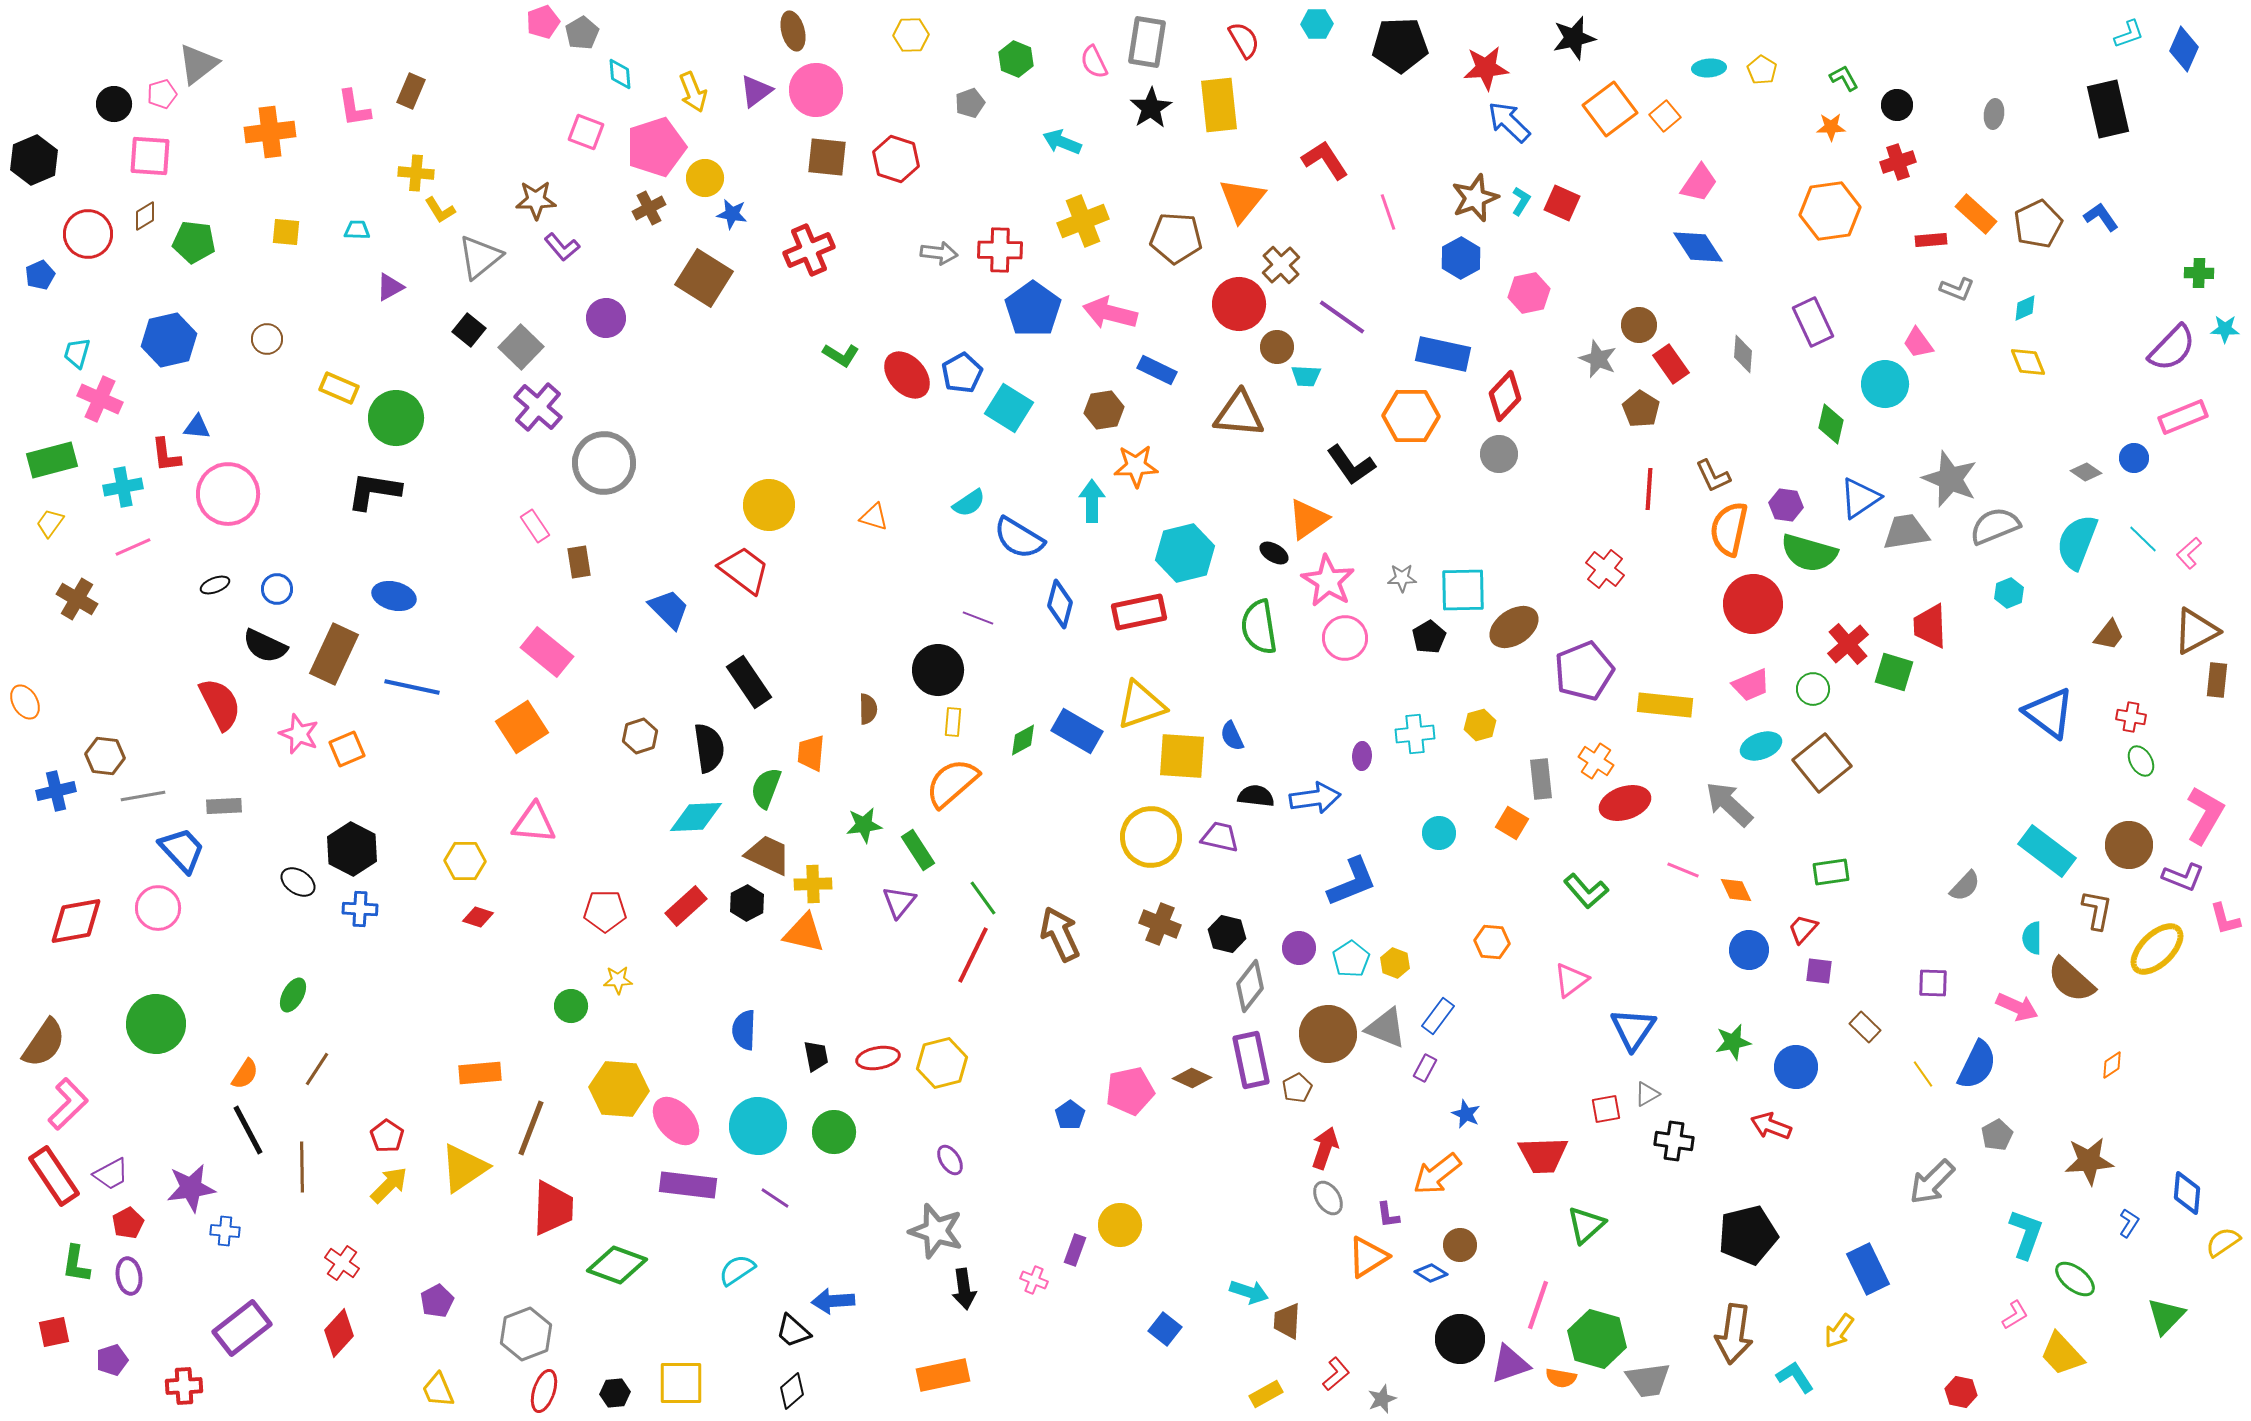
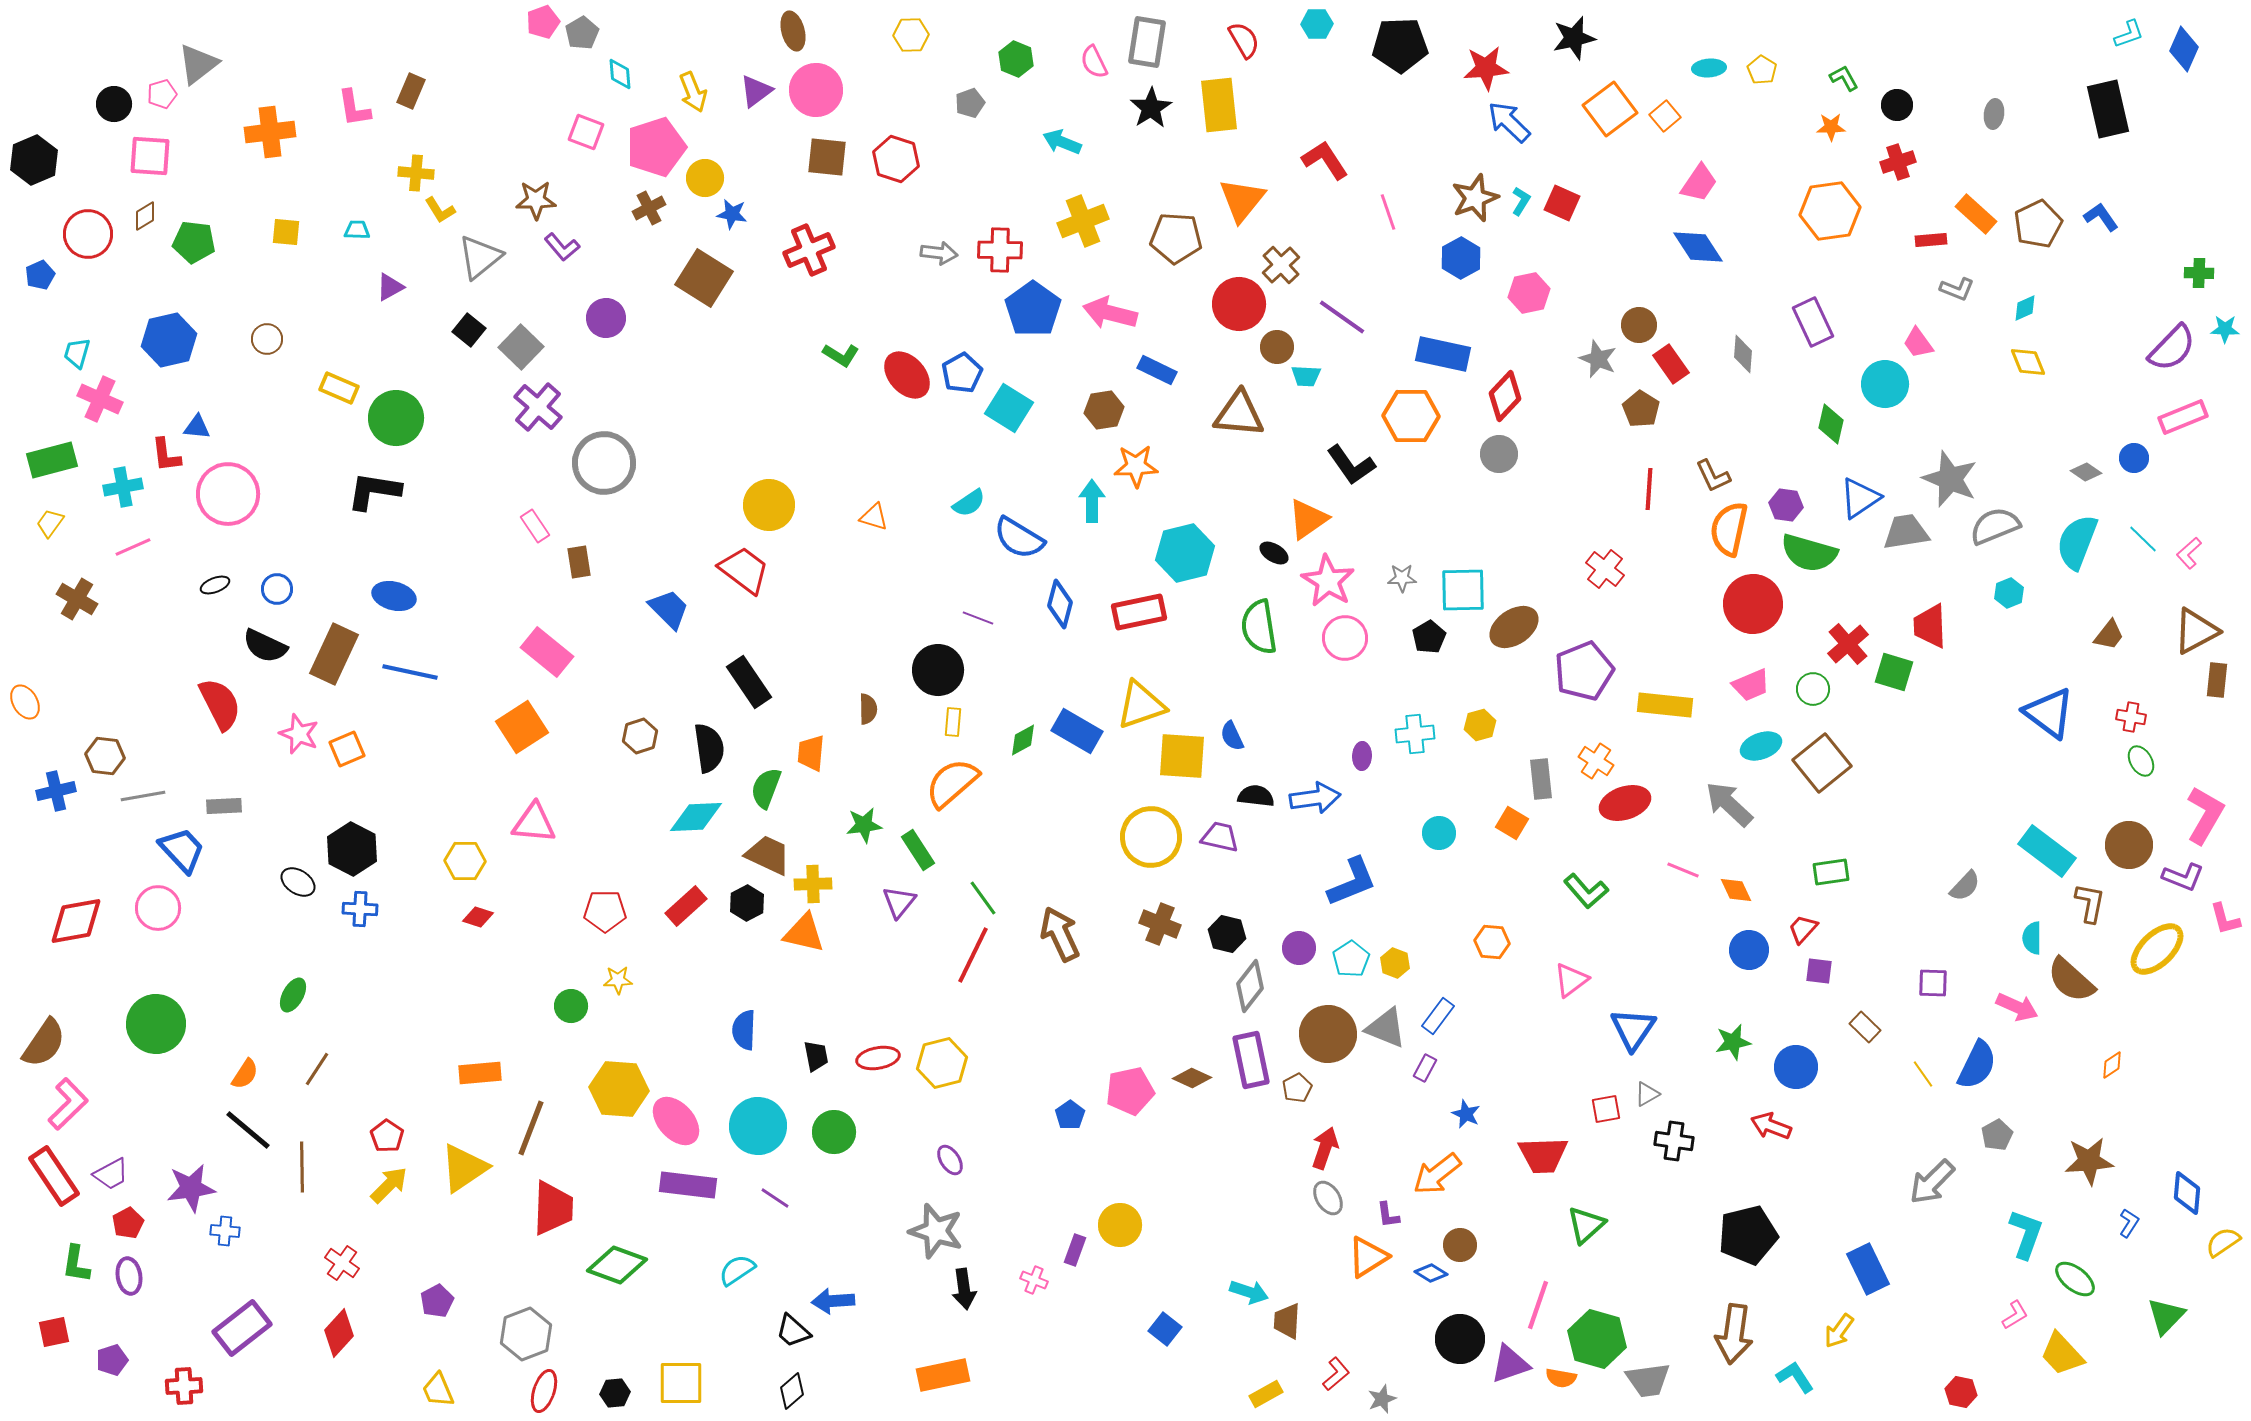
blue line at (412, 687): moved 2 px left, 15 px up
brown L-shape at (2097, 910): moved 7 px left, 7 px up
black line at (248, 1130): rotated 22 degrees counterclockwise
